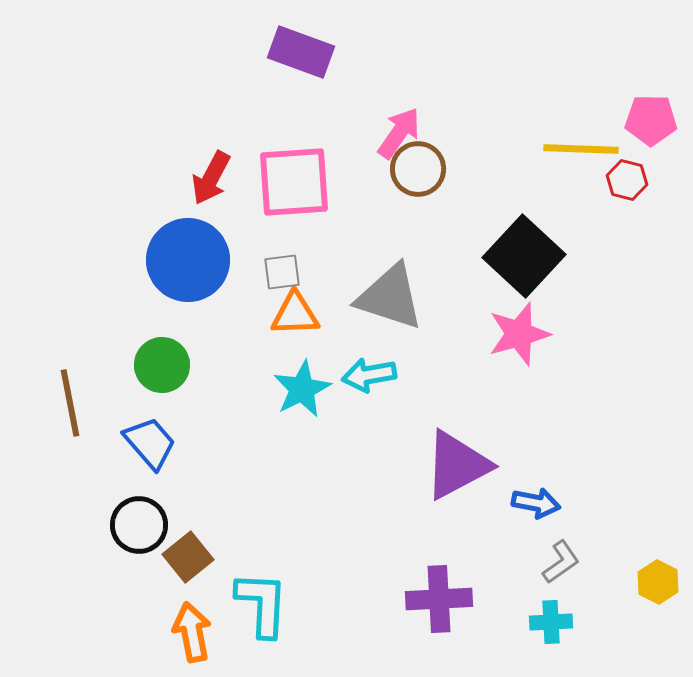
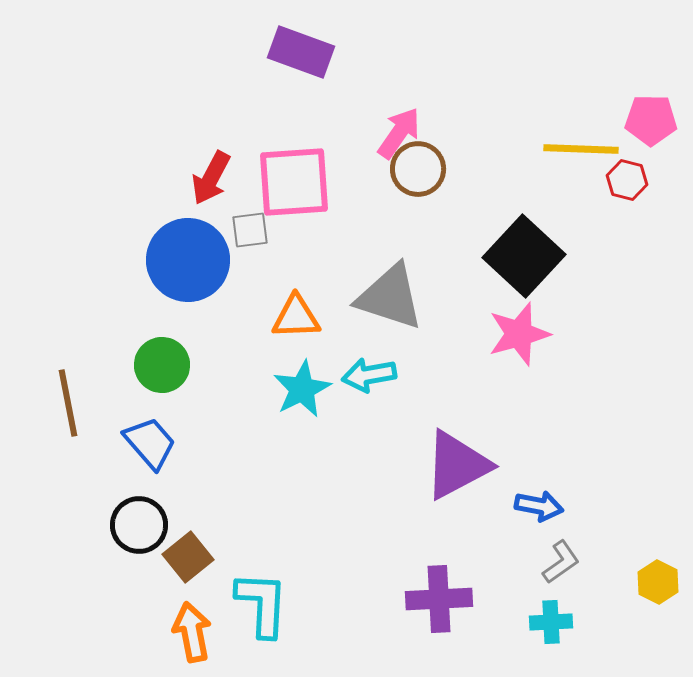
gray square: moved 32 px left, 42 px up
orange triangle: moved 1 px right, 3 px down
brown line: moved 2 px left
blue arrow: moved 3 px right, 3 px down
